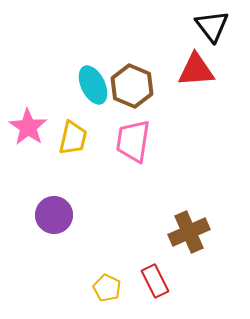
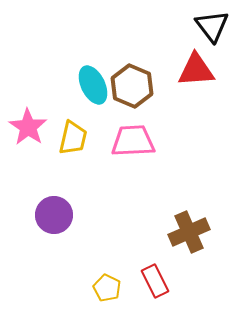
pink trapezoid: rotated 78 degrees clockwise
